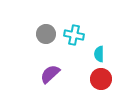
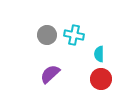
gray circle: moved 1 px right, 1 px down
